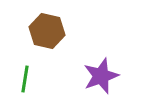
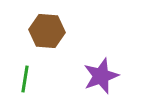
brown hexagon: rotated 8 degrees counterclockwise
